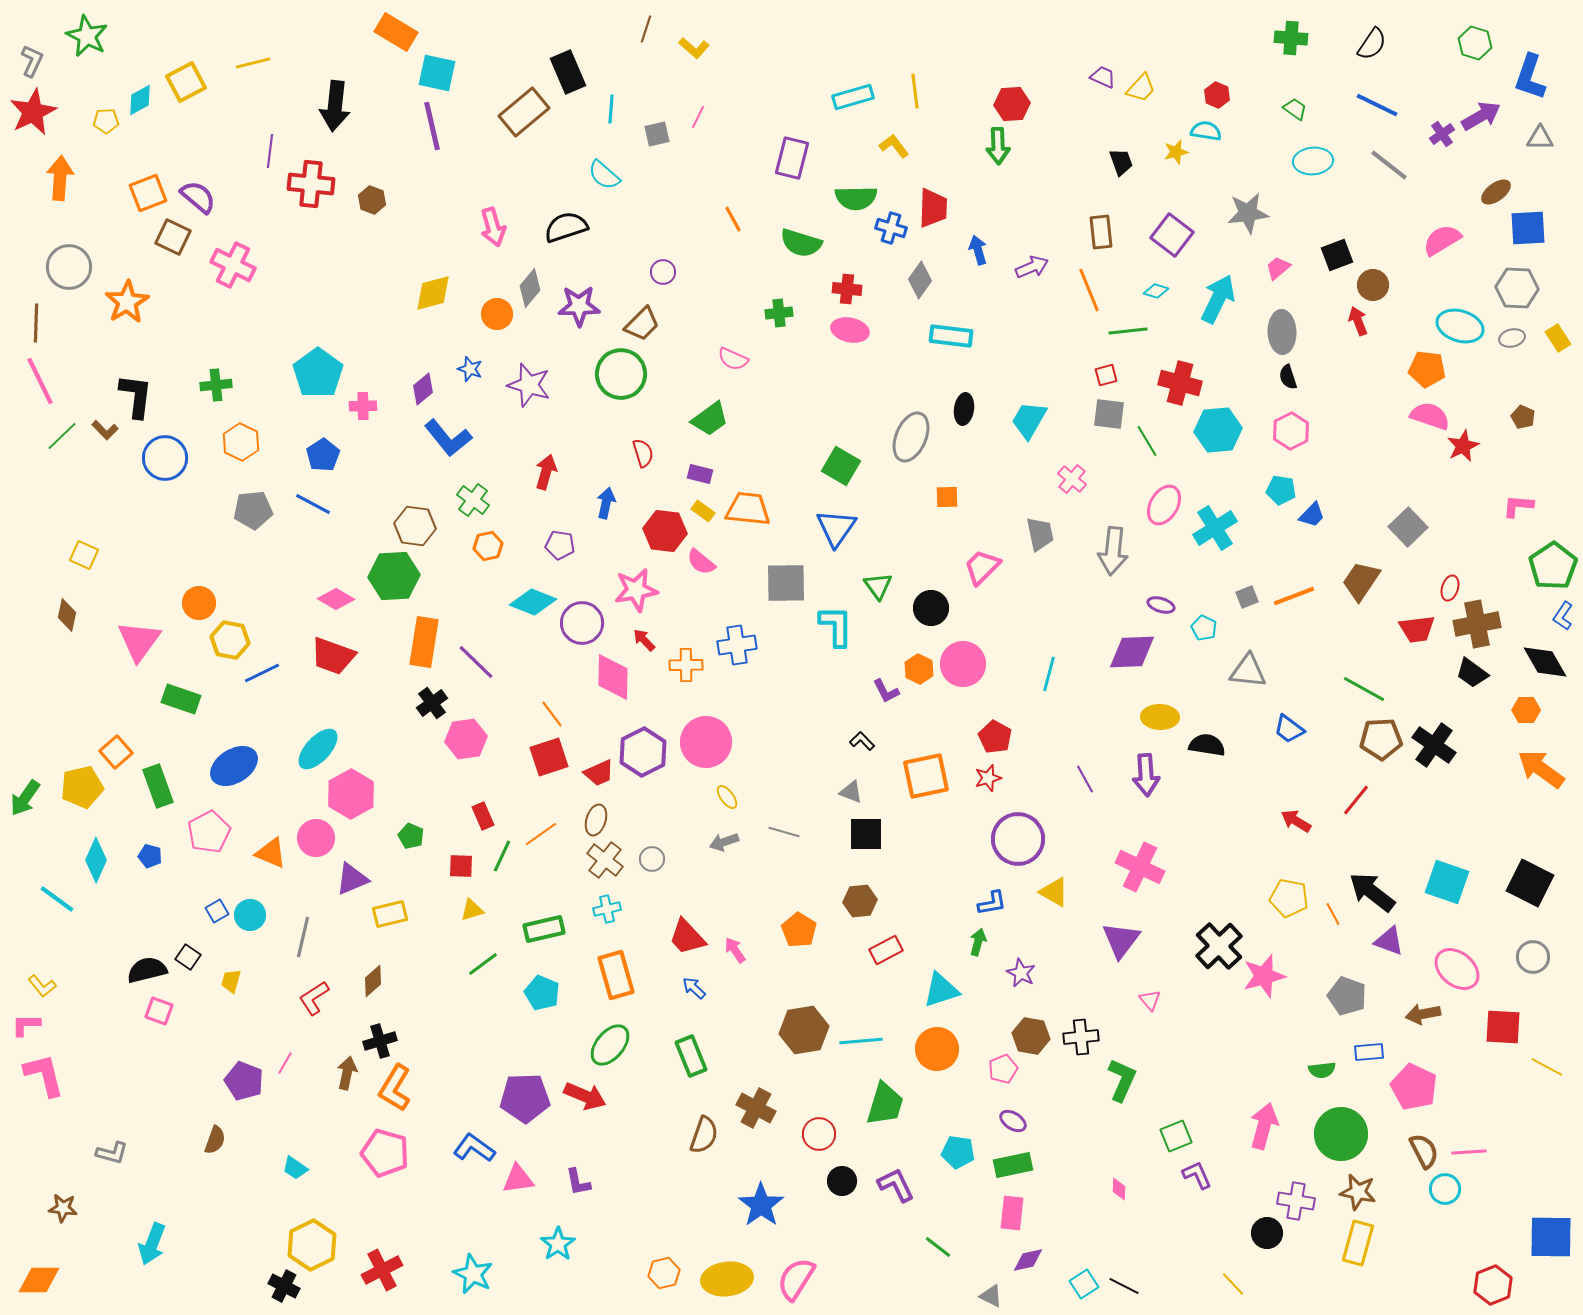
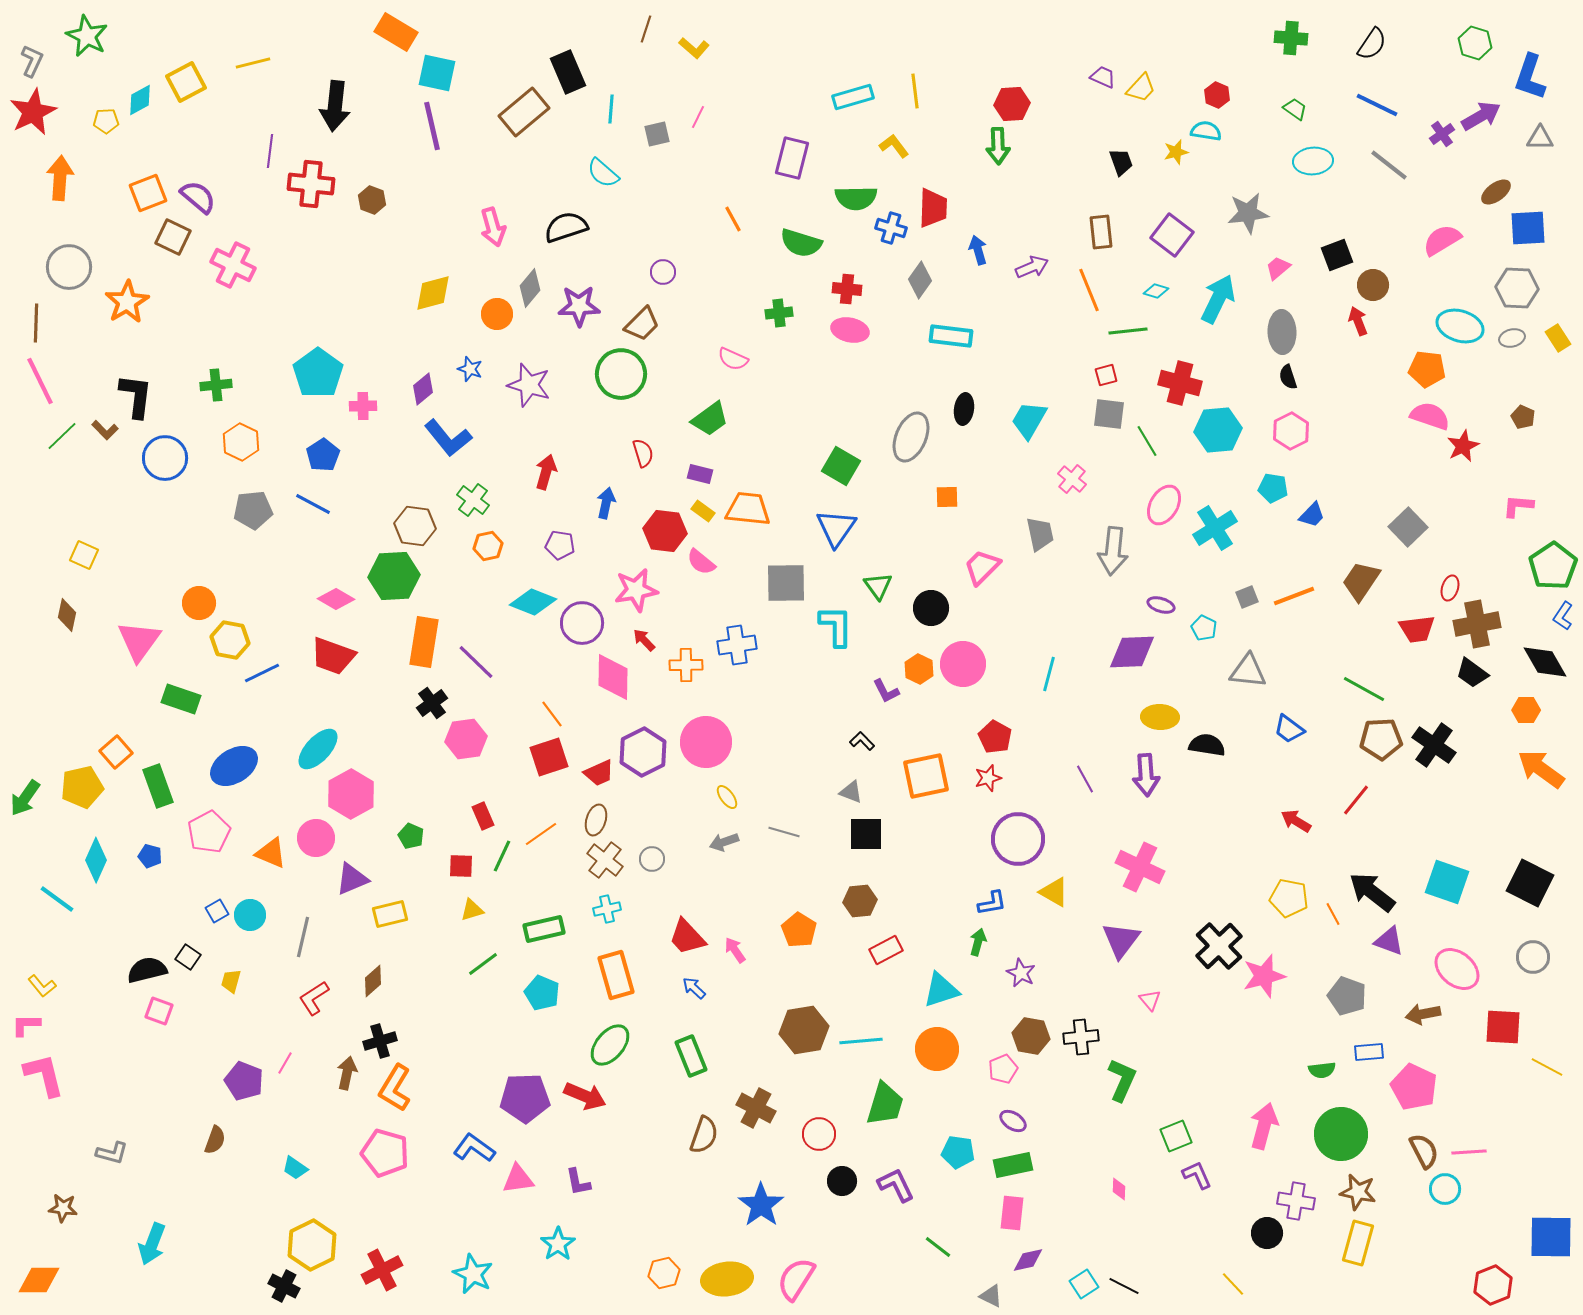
cyan semicircle at (604, 175): moved 1 px left, 2 px up
cyan pentagon at (1281, 490): moved 8 px left, 2 px up
